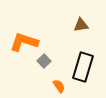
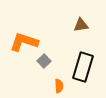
orange semicircle: rotated 32 degrees clockwise
